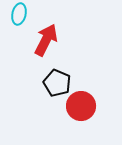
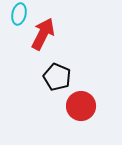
red arrow: moved 3 px left, 6 px up
black pentagon: moved 6 px up
